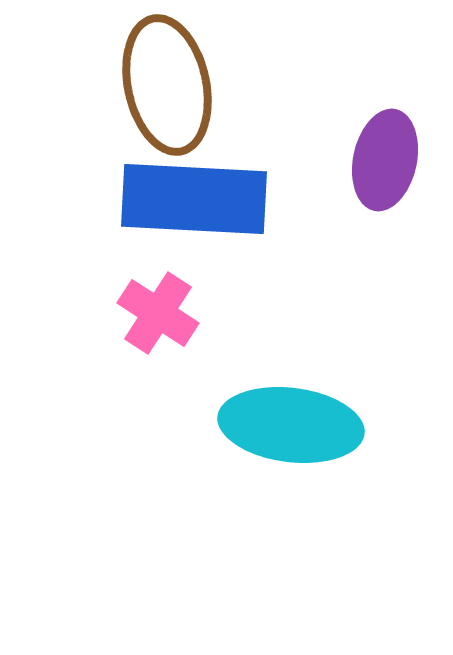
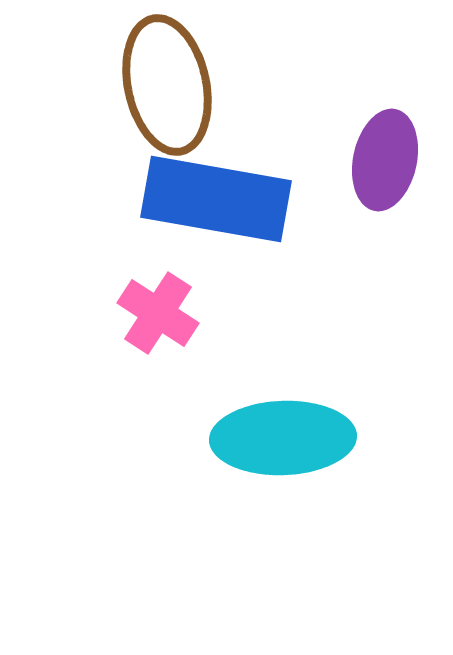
blue rectangle: moved 22 px right; rotated 7 degrees clockwise
cyan ellipse: moved 8 px left, 13 px down; rotated 9 degrees counterclockwise
